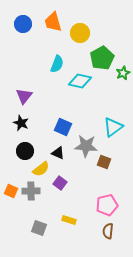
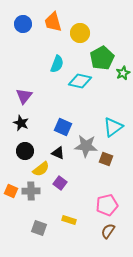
brown square: moved 2 px right, 3 px up
brown semicircle: rotated 28 degrees clockwise
